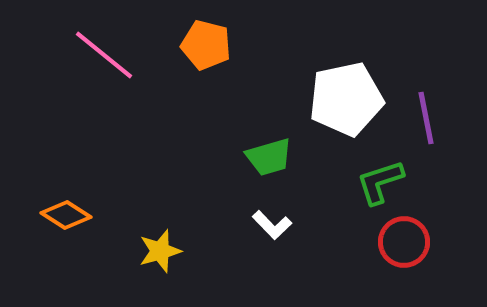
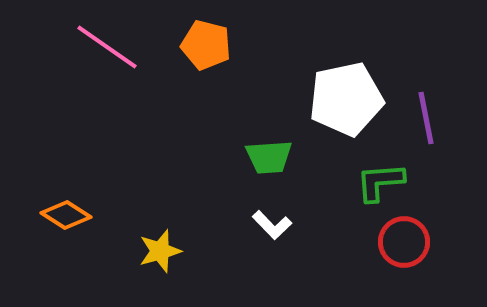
pink line: moved 3 px right, 8 px up; rotated 4 degrees counterclockwise
green trapezoid: rotated 12 degrees clockwise
green L-shape: rotated 14 degrees clockwise
